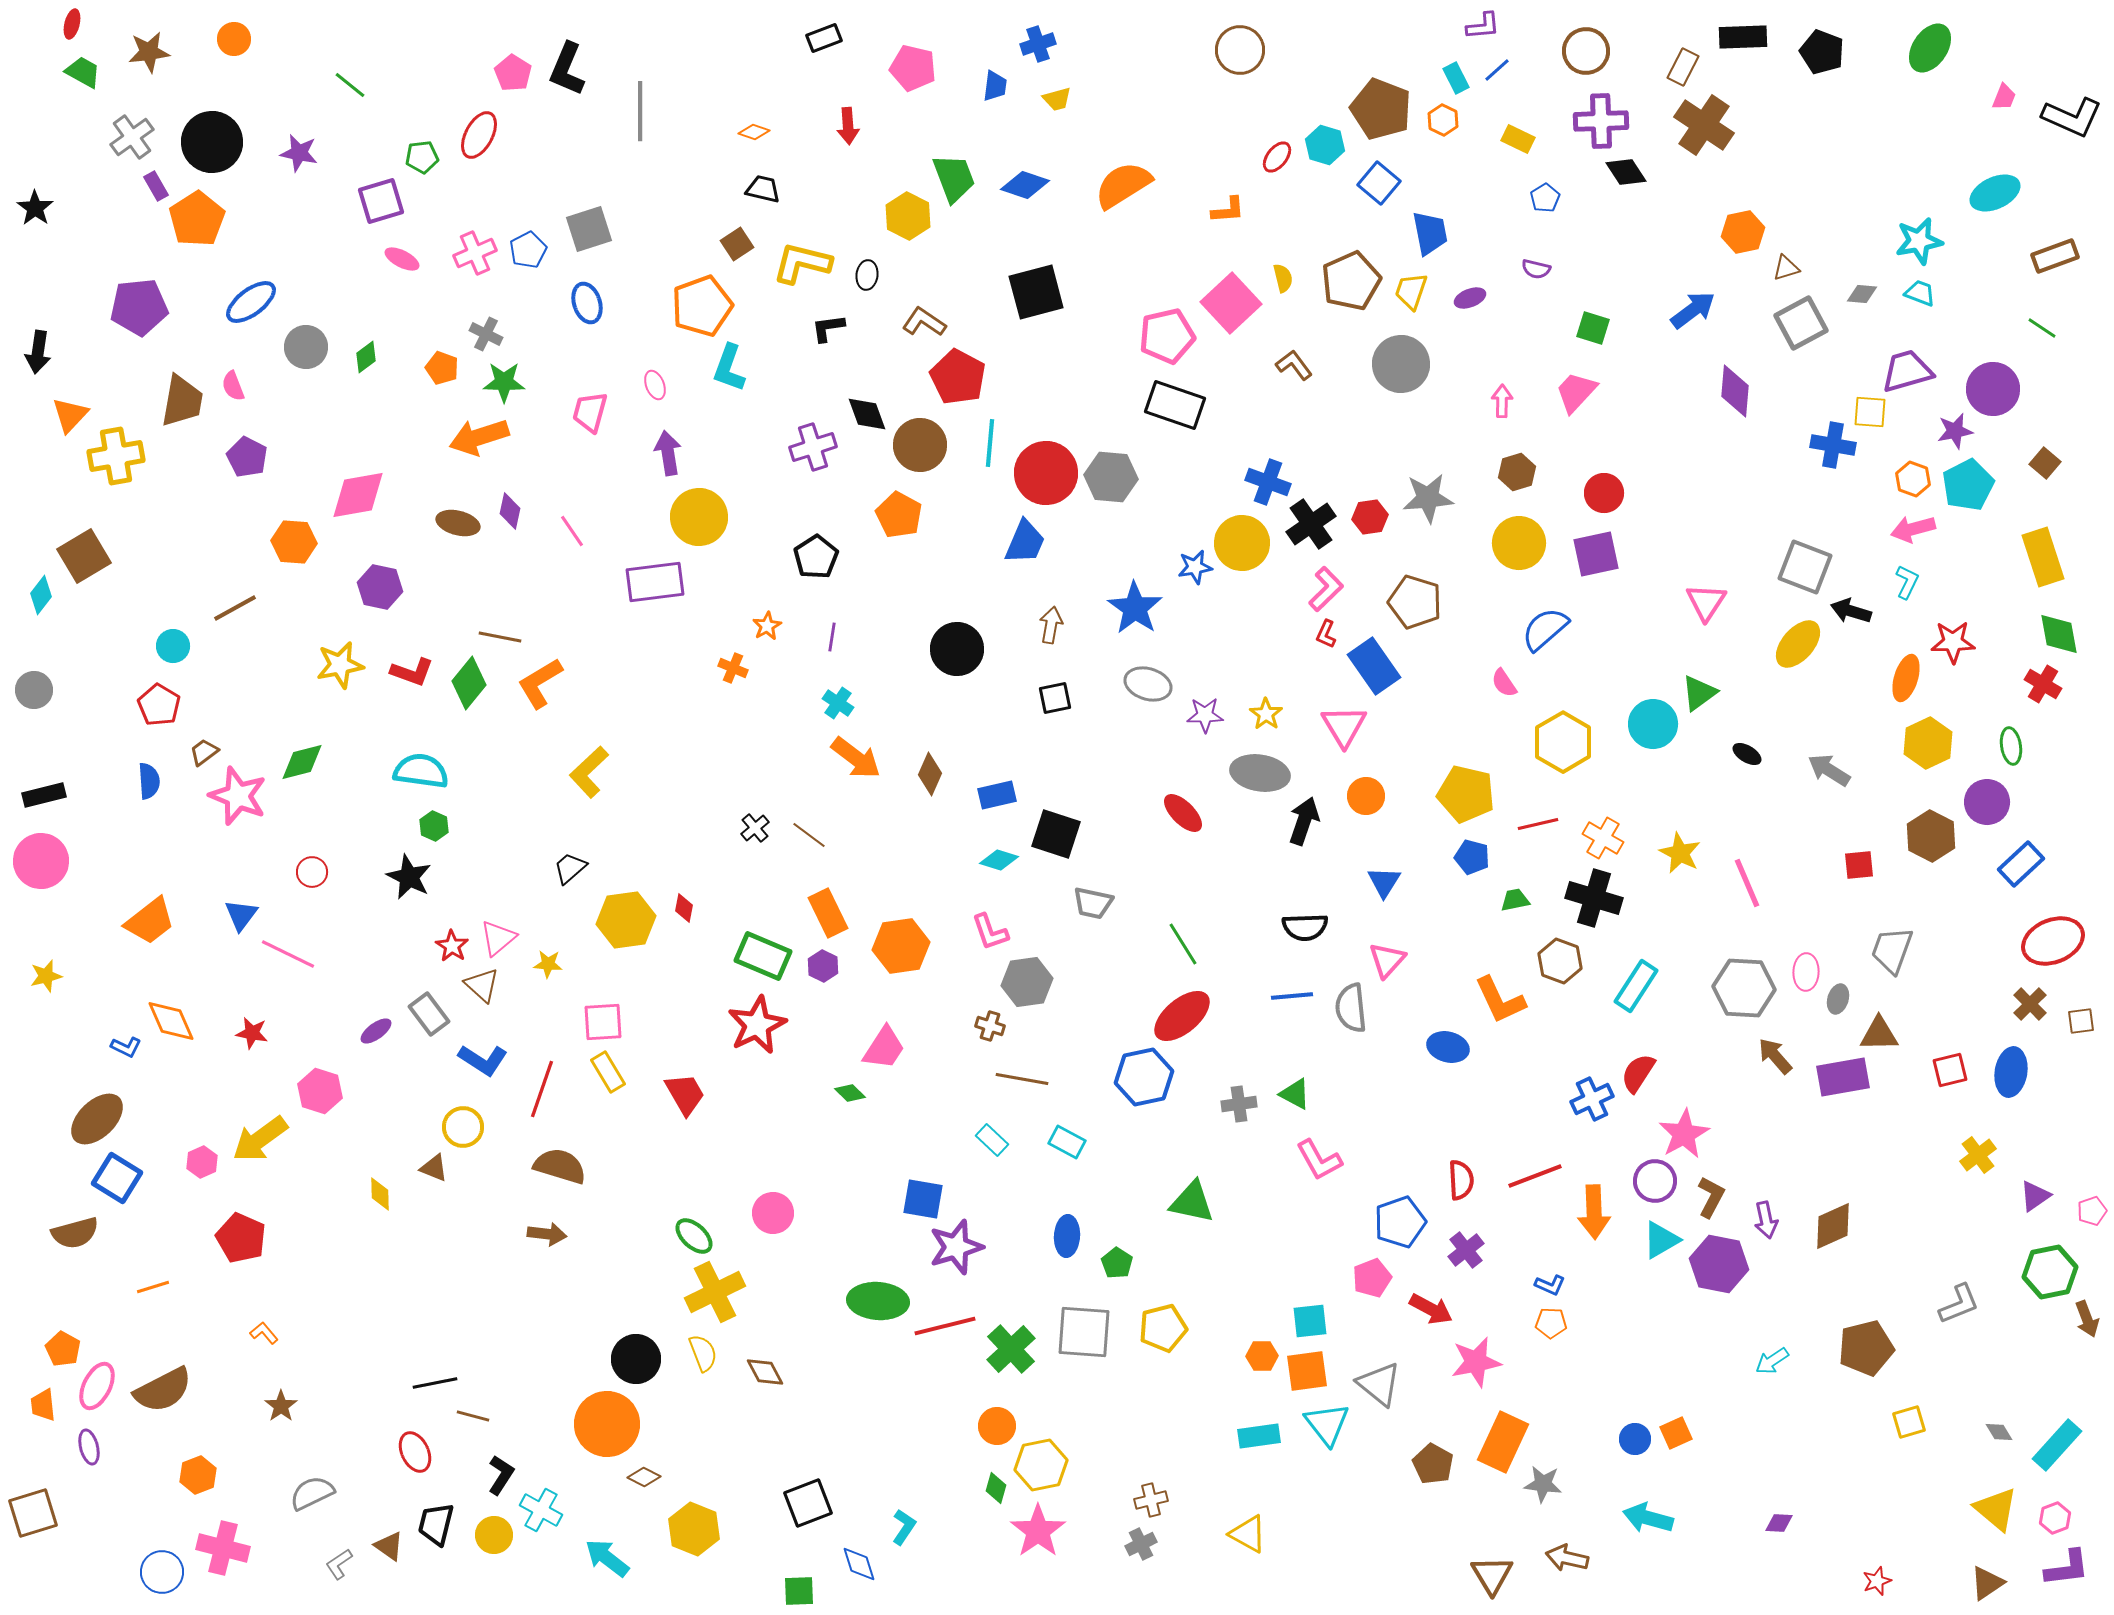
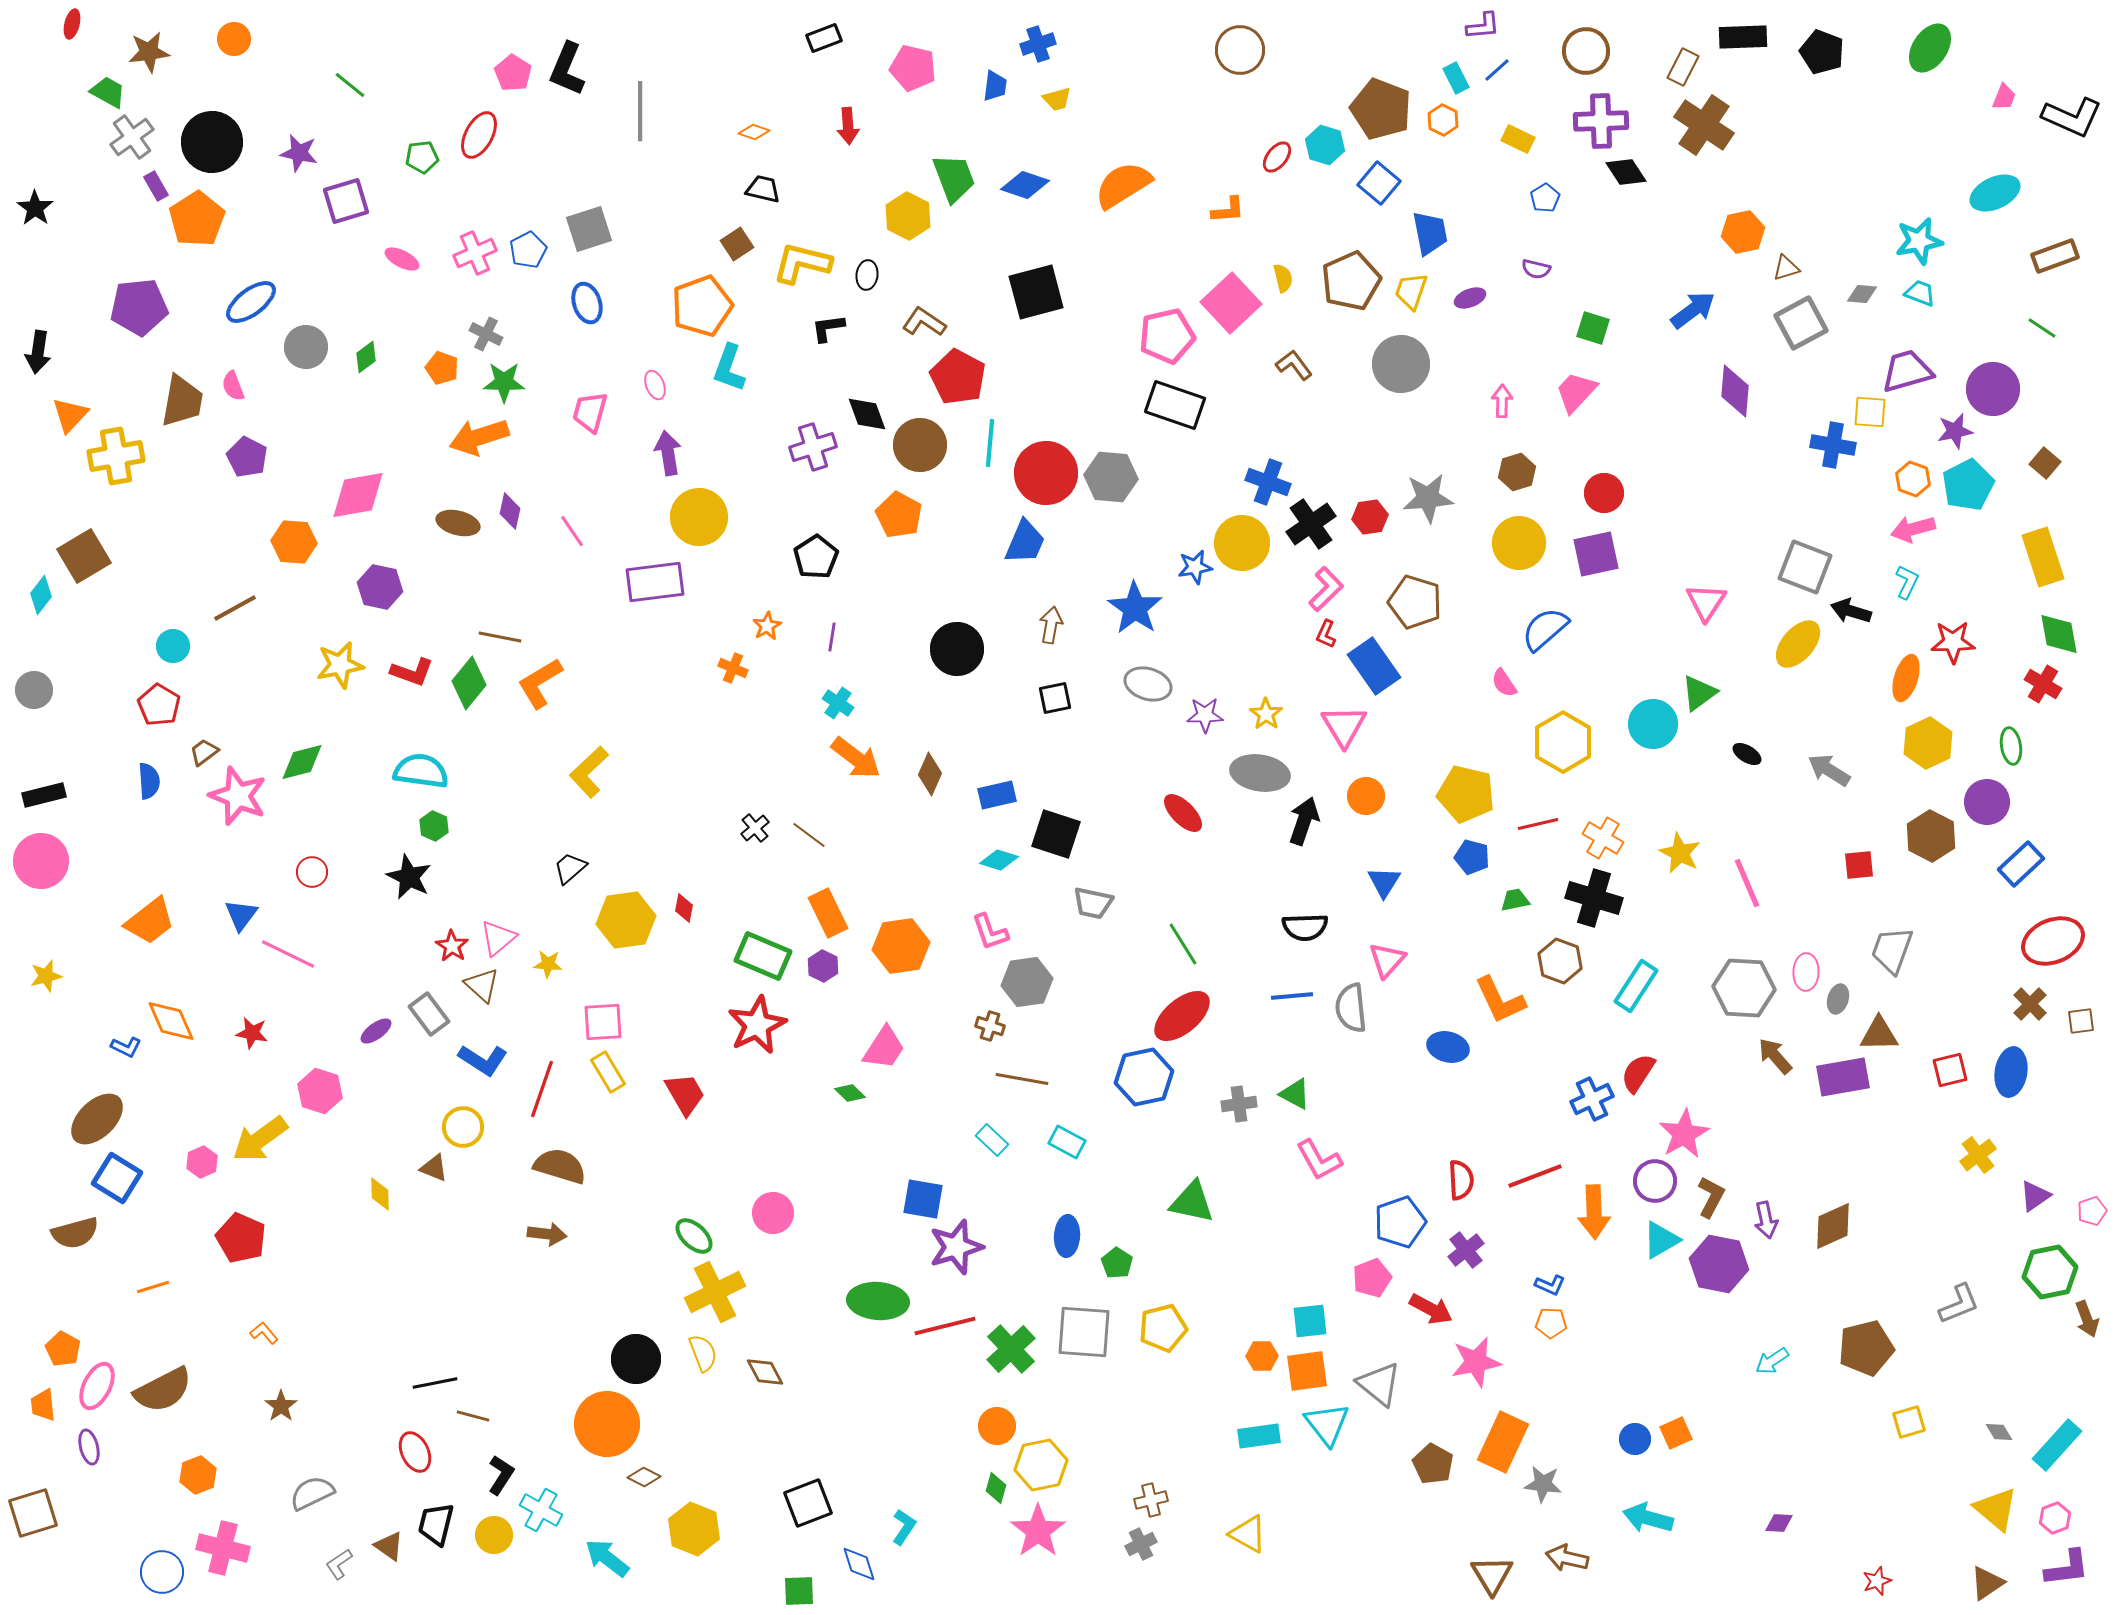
green trapezoid at (83, 72): moved 25 px right, 20 px down
purple square at (381, 201): moved 35 px left
